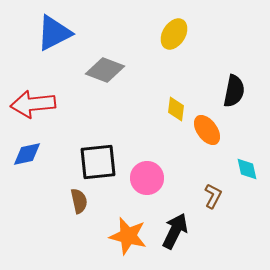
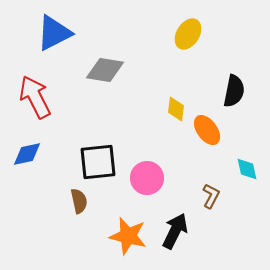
yellow ellipse: moved 14 px right
gray diamond: rotated 12 degrees counterclockwise
red arrow: moved 2 px right, 7 px up; rotated 69 degrees clockwise
brown L-shape: moved 2 px left
